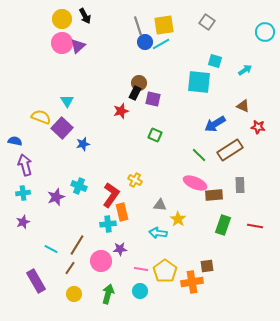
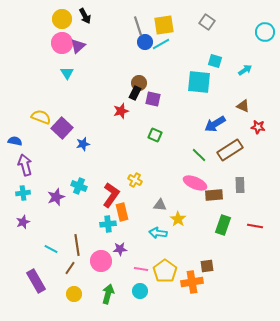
cyan triangle at (67, 101): moved 28 px up
brown line at (77, 245): rotated 40 degrees counterclockwise
